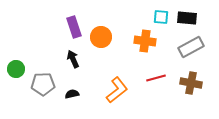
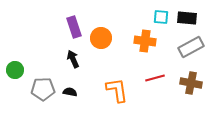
orange circle: moved 1 px down
green circle: moved 1 px left, 1 px down
red line: moved 1 px left
gray pentagon: moved 5 px down
orange L-shape: rotated 60 degrees counterclockwise
black semicircle: moved 2 px left, 2 px up; rotated 24 degrees clockwise
